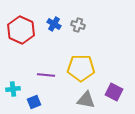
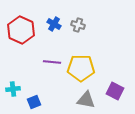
purple line: moved 6 px right, 13 px up
purple square: moved 1 px right, 1 px up
